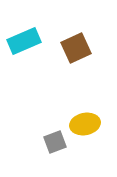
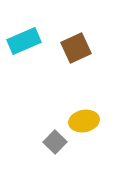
yellow ellipse: moved 1 px left, 3 px up
gray square: rotated 25 degrees counterclockwise
